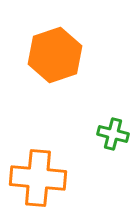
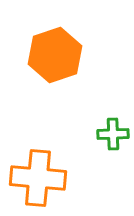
green cross: rotated 16 degrees counterclockwise
